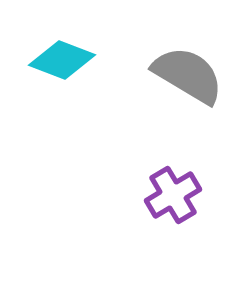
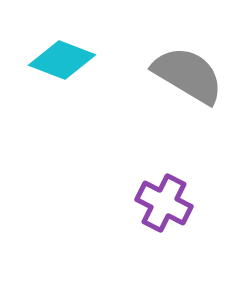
purple cross: moved 9 px left, 8 px down; rotated 32 degrees counterclockwise
